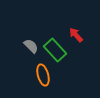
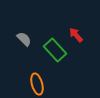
gray semicircle: moved 7 px left, 7 px up
orange ellipse: moved 6 px left, 9 px down
